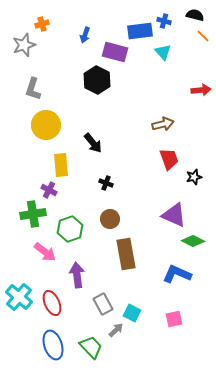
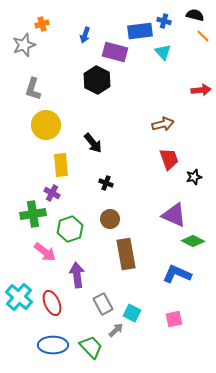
purple cross: moved 3 px right, 3 px down
blue ellipse: rotated 72 degrees counterclockwise
